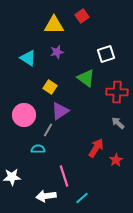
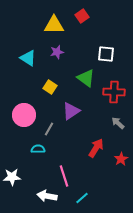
white square: rotated 24 degrees clockwise
red cross: moved 3 px left
purple triangle: moved 11 px right
gray line: moved 1 px right, 1 px up
red star: moved 5 px right, 1 px up
white arrow: moved 1 px right; rotated 18 degrees clockwise
